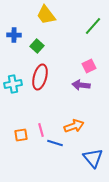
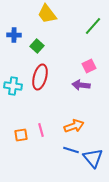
yellow trapezoid: moved 1 px right, 1 px up
cyan cross: moved 2 px down; rotated 18 degrees clockwise
blue line: moved 16 px right, 7 px down
